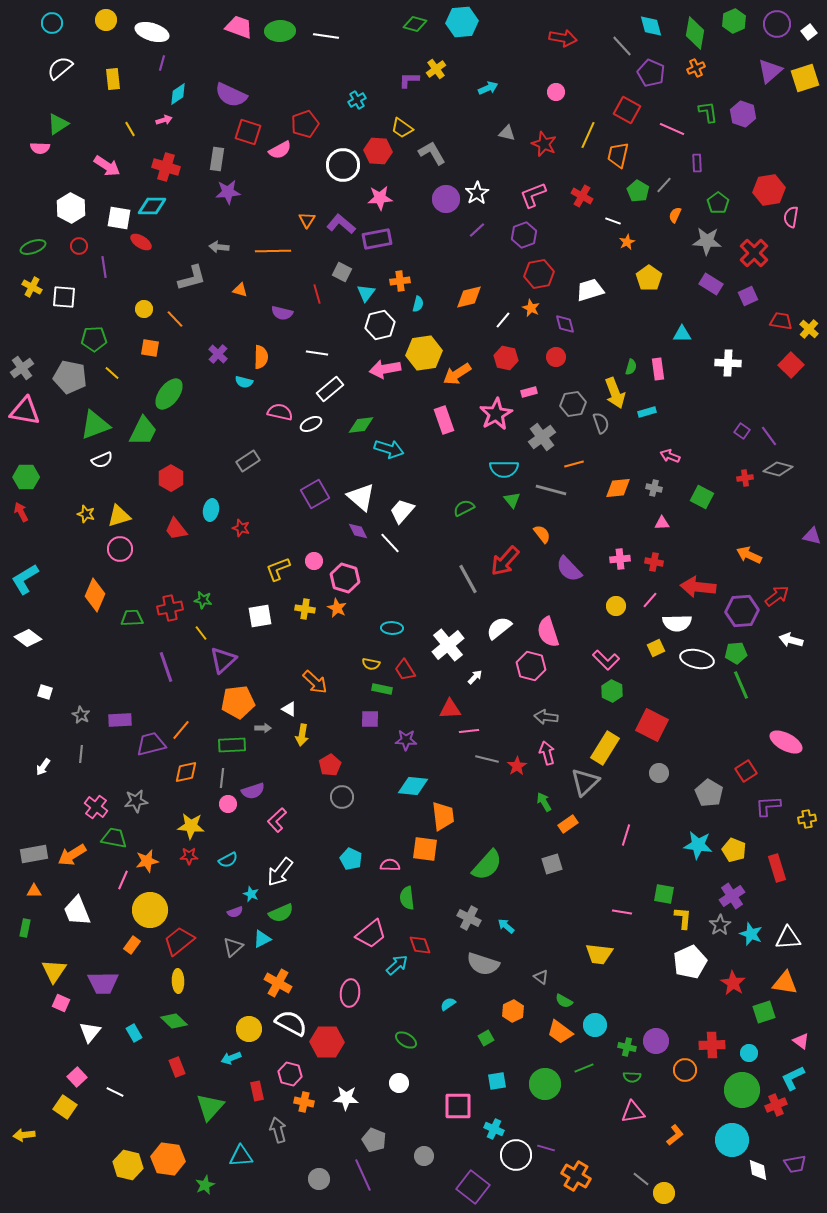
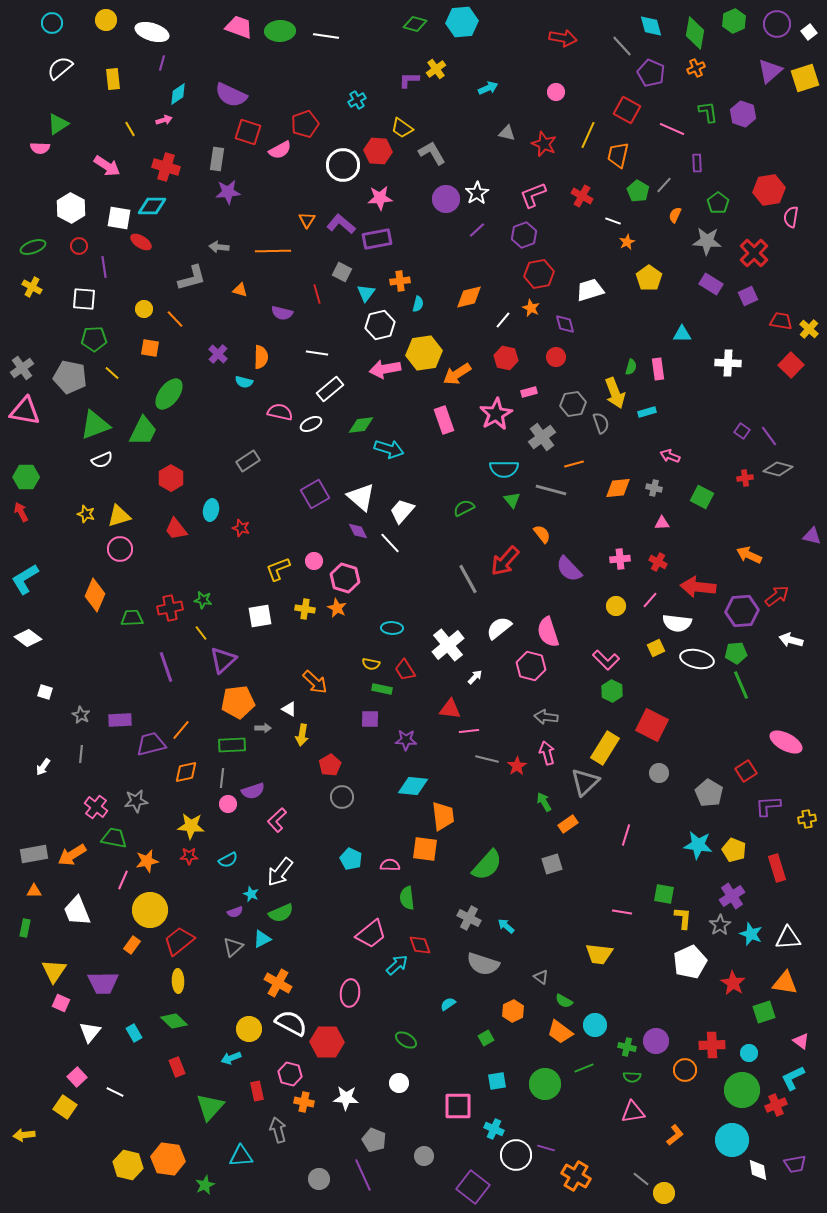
white square at (64, 297): moved 20 px right, 2 px down
red cross at (654, 562): moved 4 px right; rotated 18 degrees clockwise
white semicircle at (677, 623): rotated 8 degrees clockwise
red triangle at (450, 709): rotated 10 degrees clockwise
